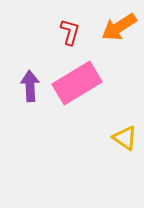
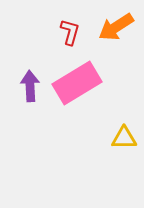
orange arrow: moved 3 px left
yellow triangle: moved 1 px left; rotated 36 degrees counterclockwise
